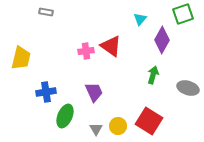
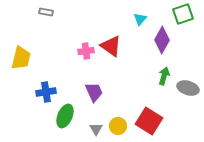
green arrow: moved 11 px right, 1 px down
